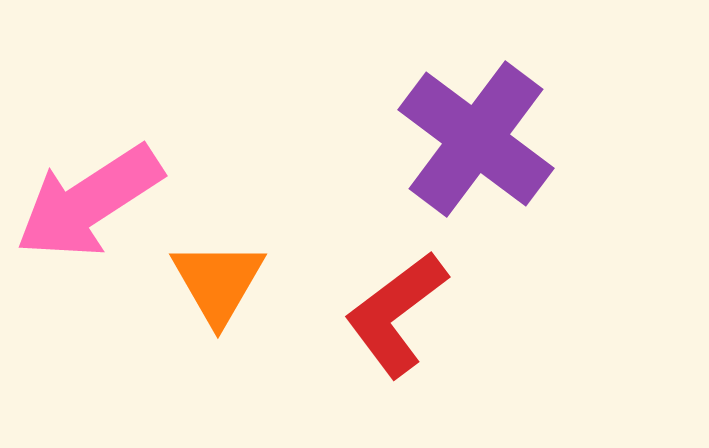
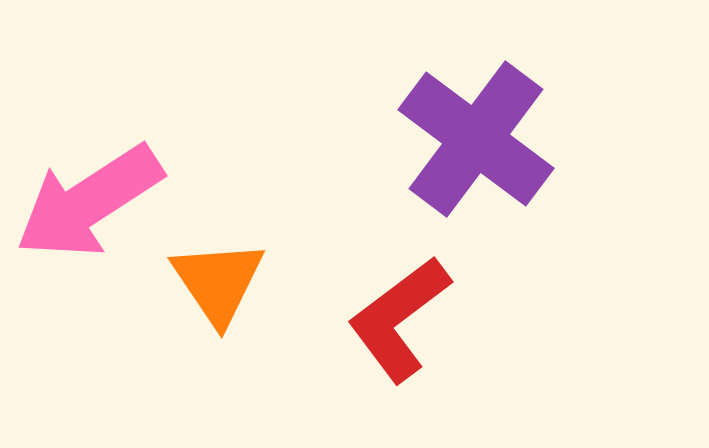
orange triangle: rotated 4 degrees counterclockwise
red L-shape: moved 3 px right, 5 px down
